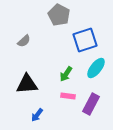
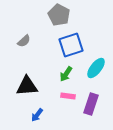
blue square: moved 14 px left, 5 px down
black triangle: moved 2 px down
purple rectangle: rotated 10 degrees counterclockwise
